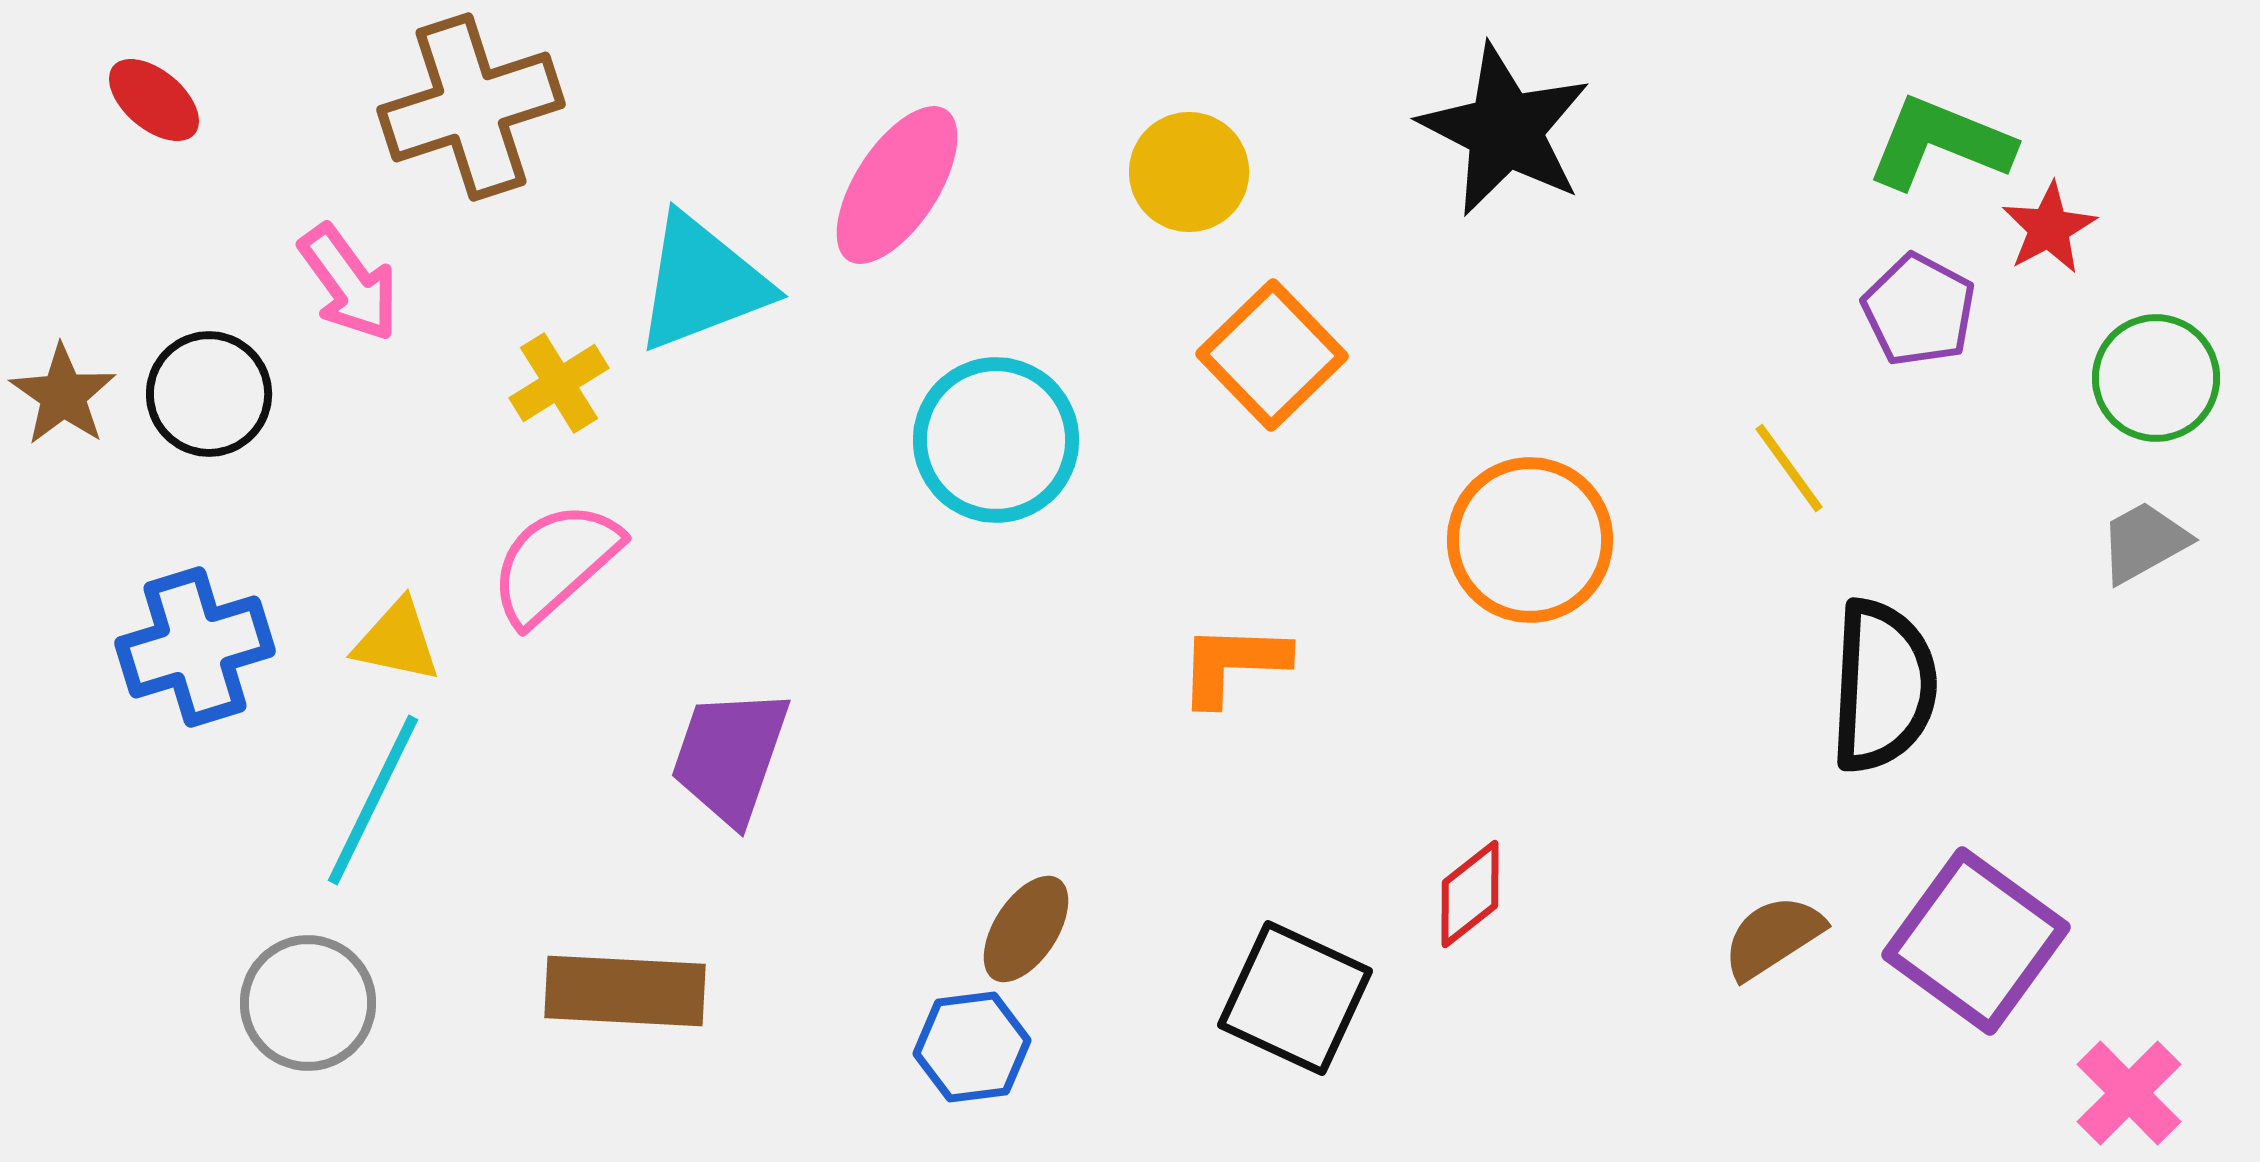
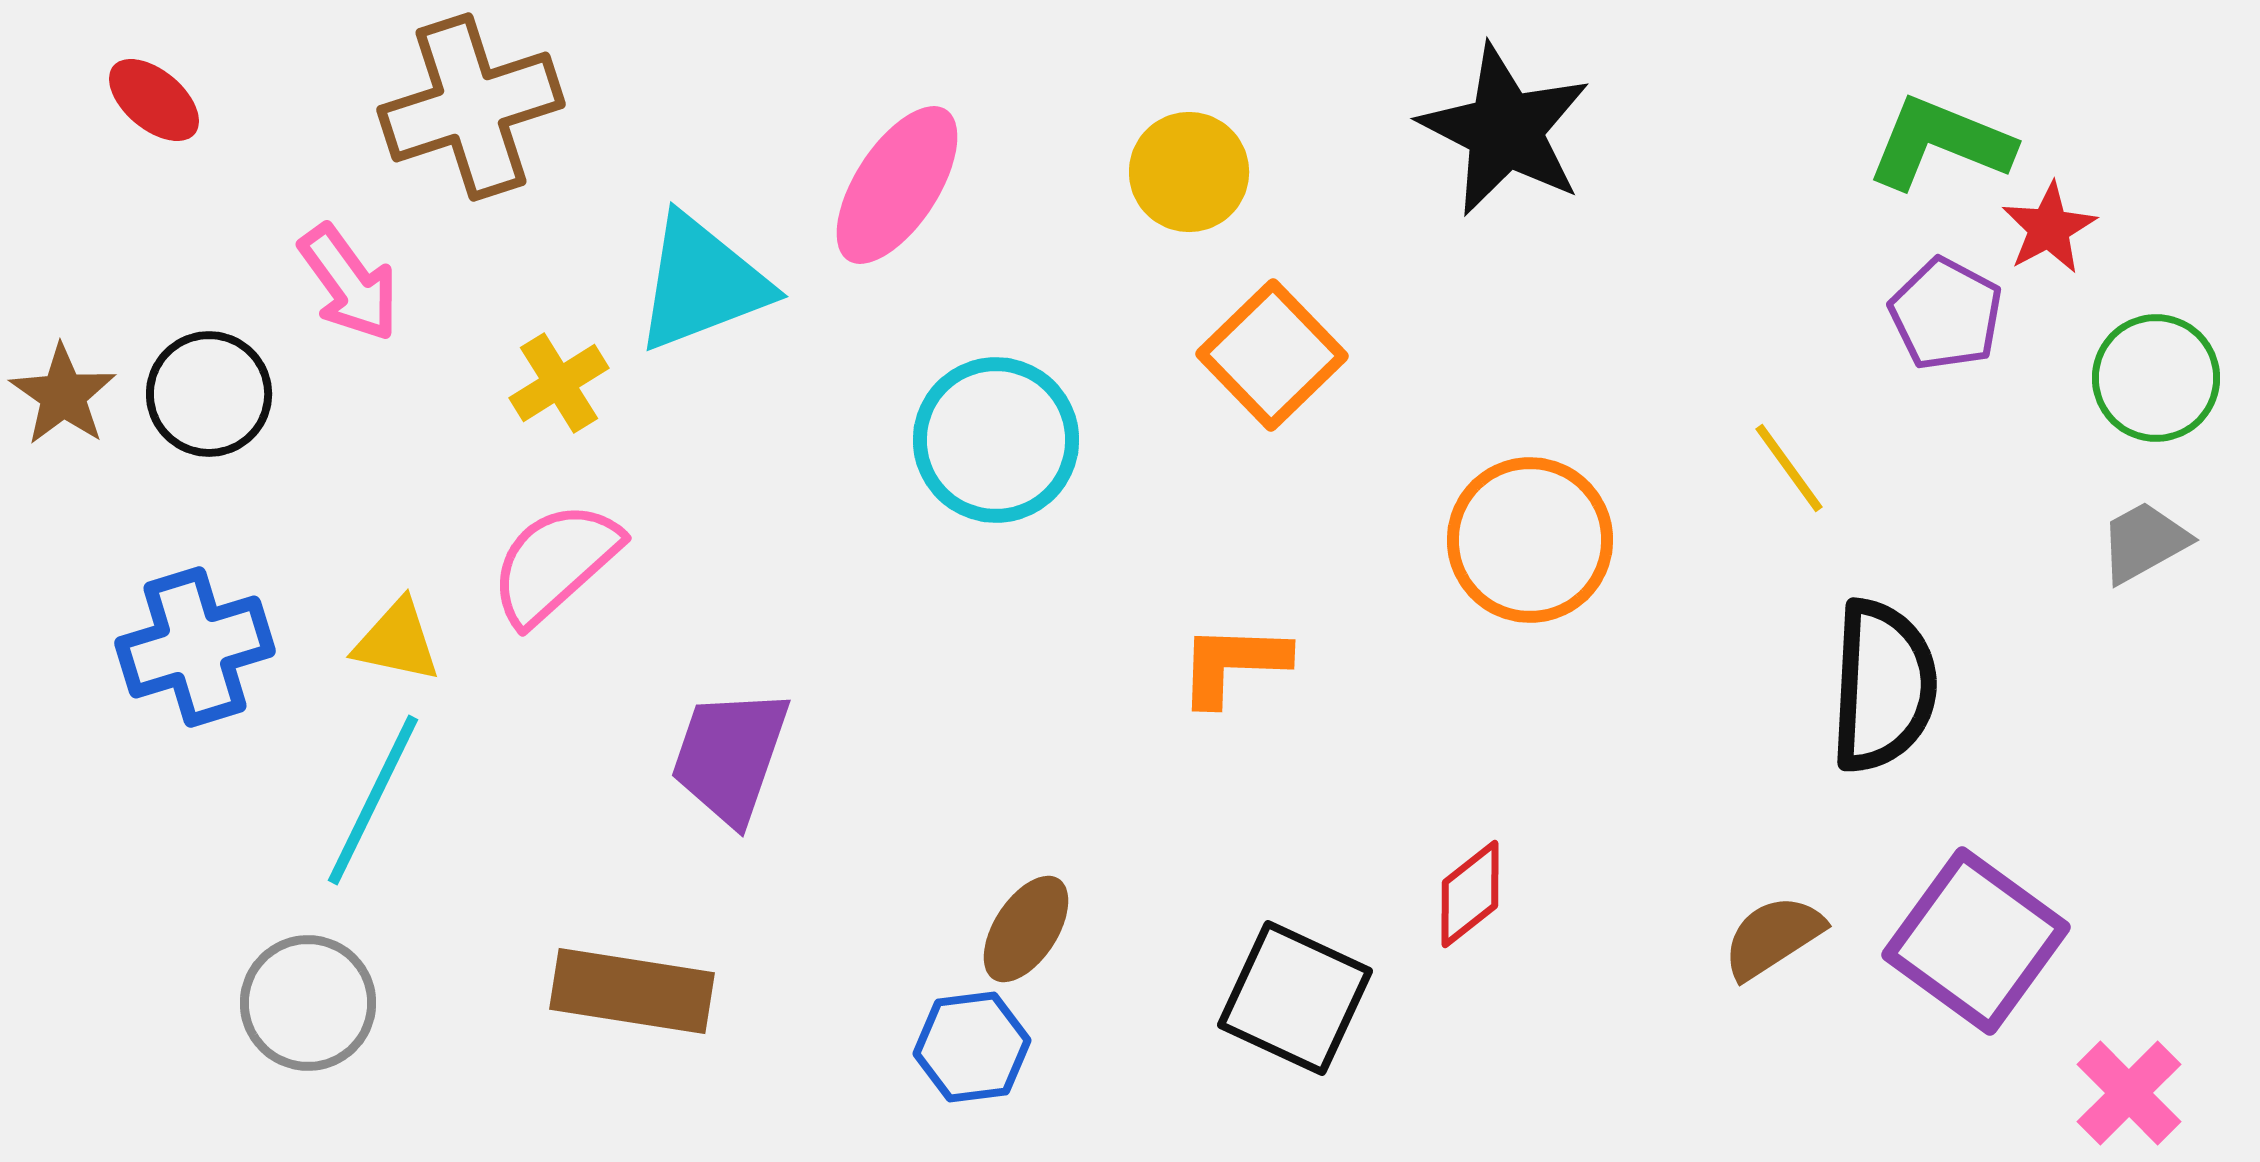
purple pentagon: moved 27 px right, 4 px down
brown rectangle: moved 7 px right; rotated 6 degrees clockwise
